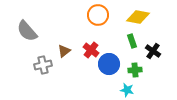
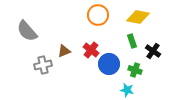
brown triangle: rotated 16 degrees clockwise
green cross: rotated 24 degrees clockwise
